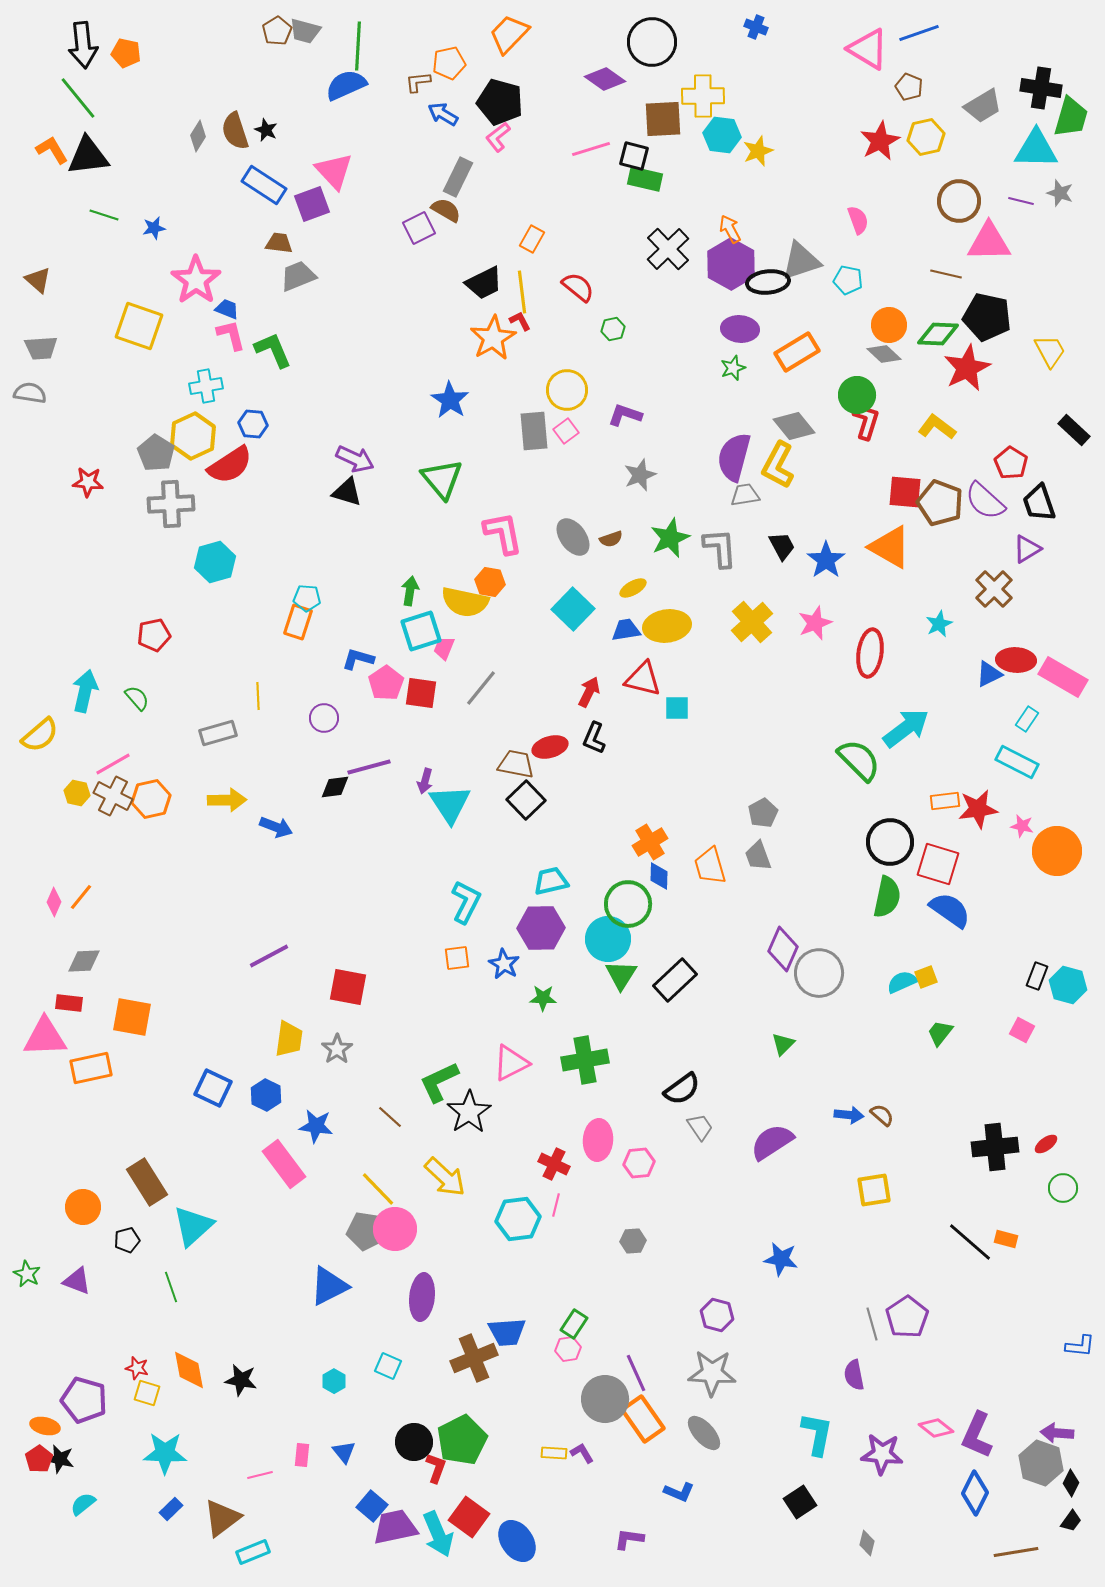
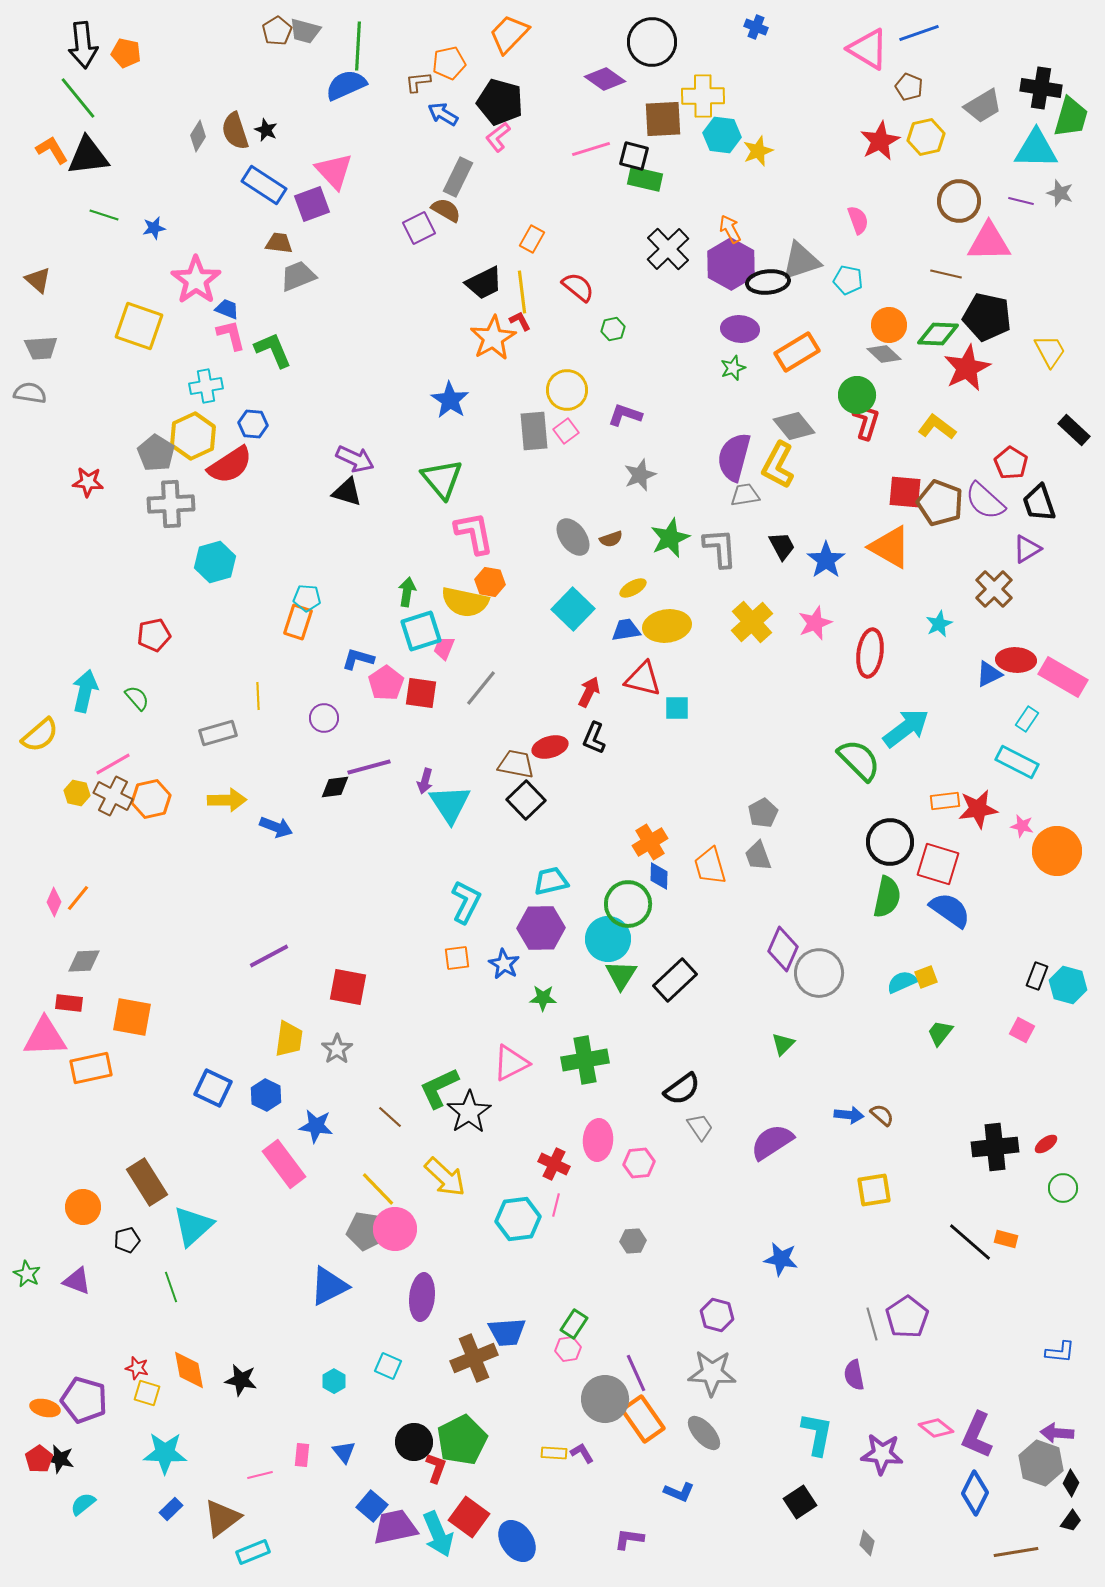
pink L-shape at (503, 533): moved 29 px left
green arrow at (410, 591): moved 3 px left, 1 px down
orange line at (81, 897): moved 3 px left, 1 px down
green L-shape at (439, 1082): moved 6 px down
blue L-shape at (1080, 1346): moved 20 px left, 6 px down
orange ellipse at (45, 1426): moved 18 px up
